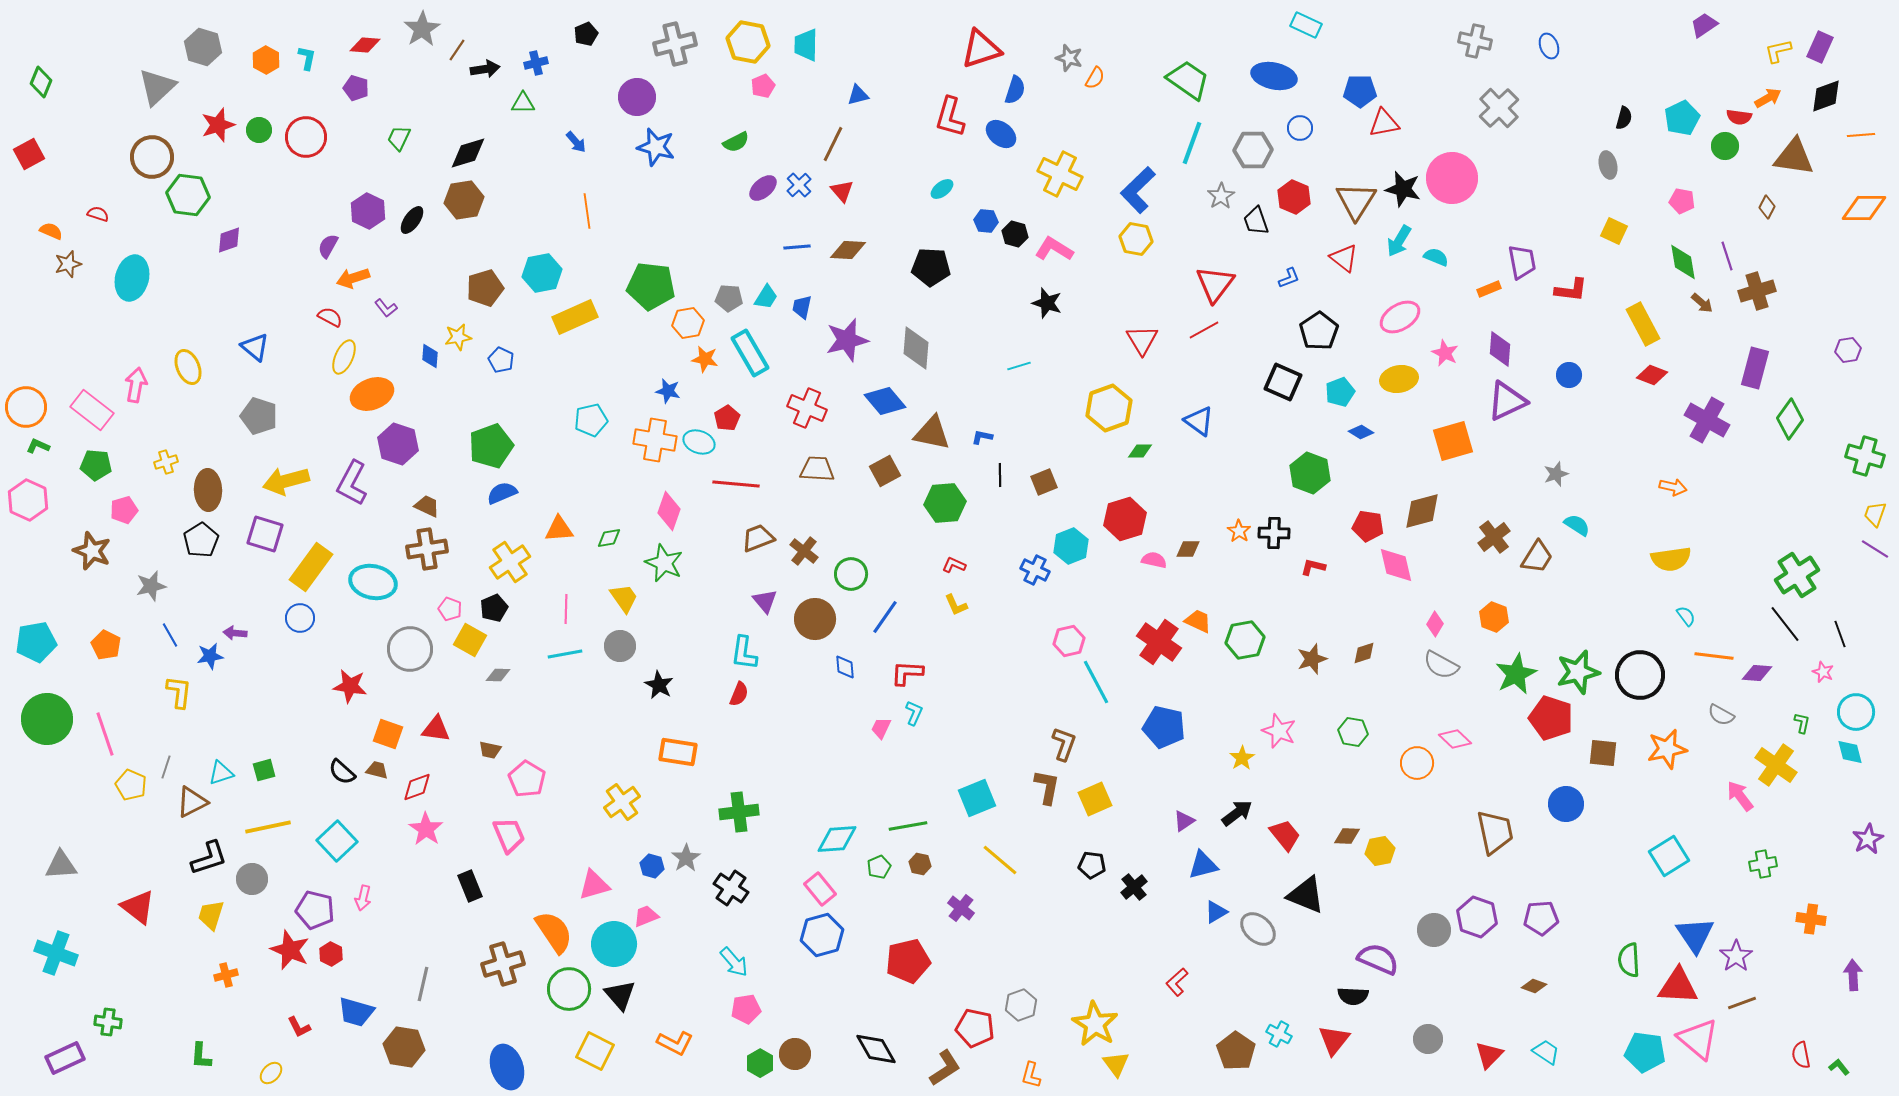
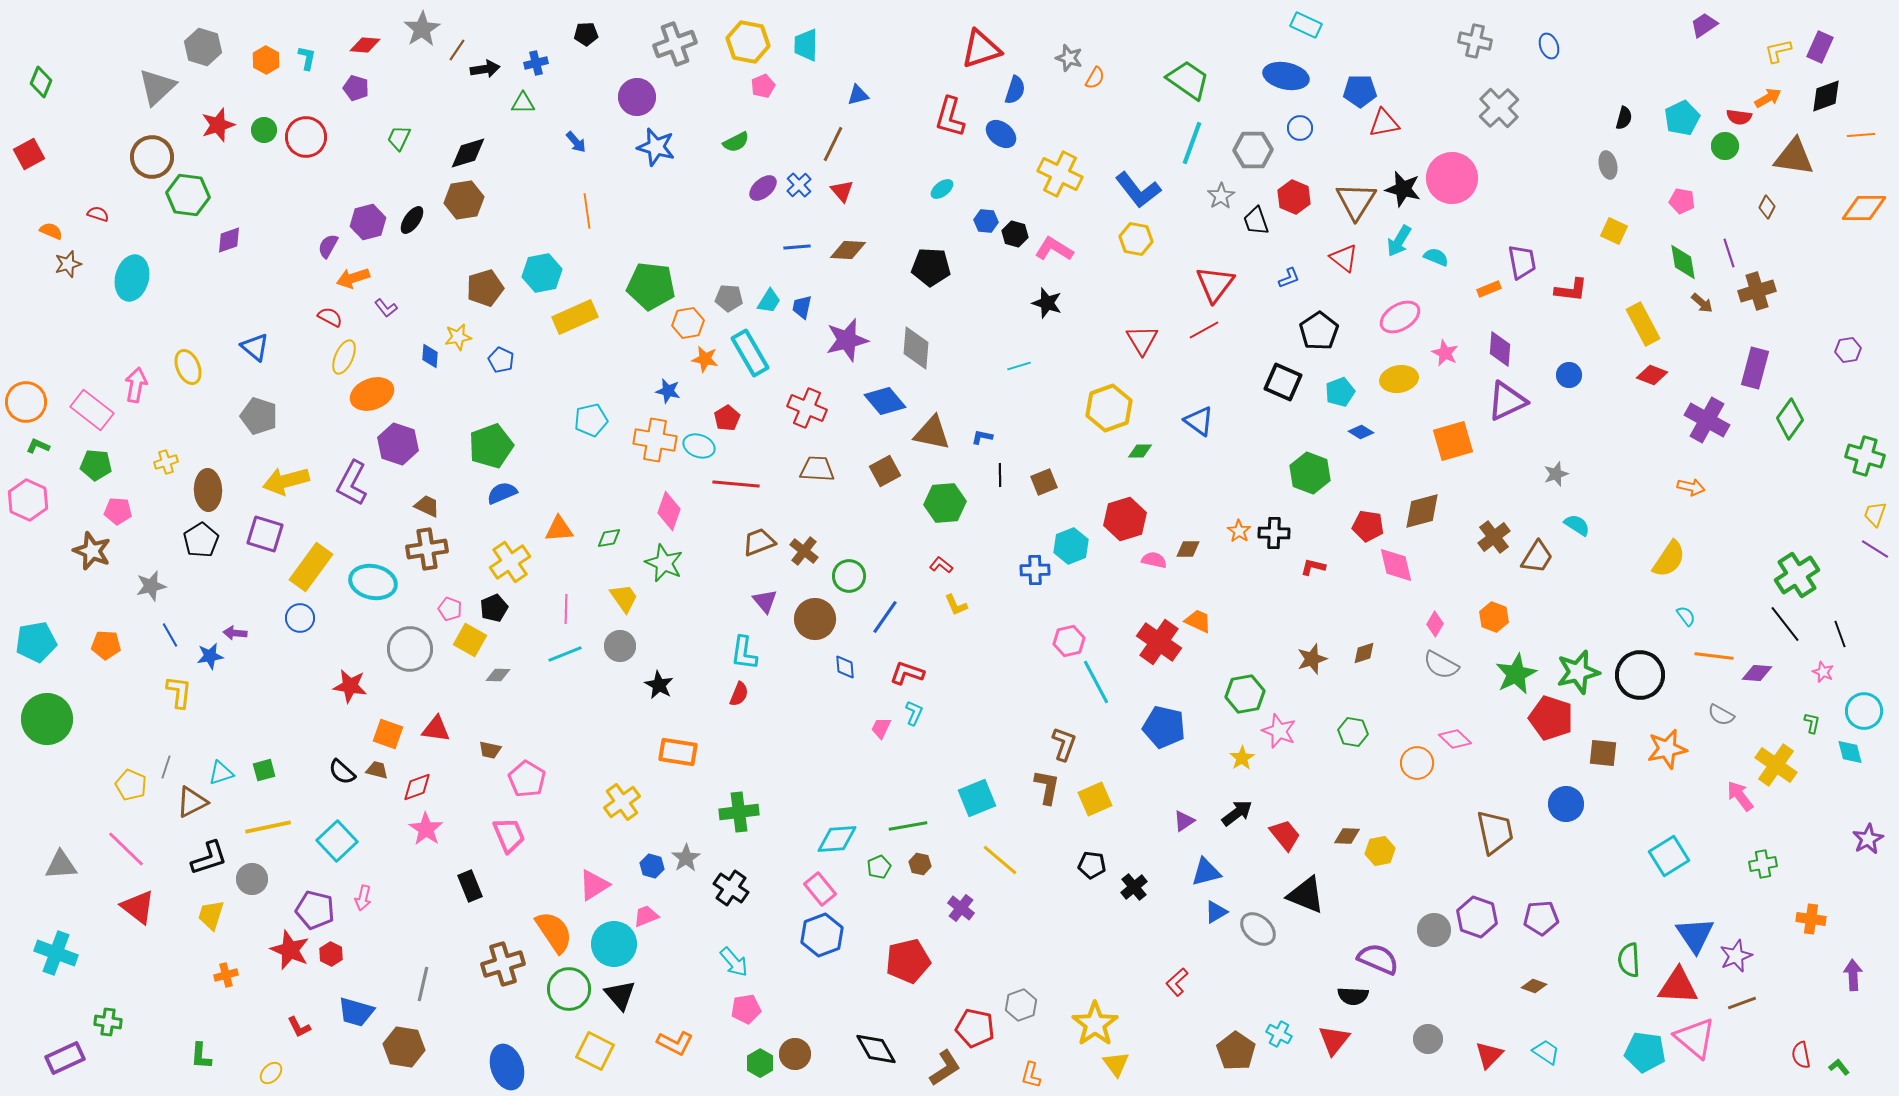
black pentagon at (586, 34): rotated 20 degrees clockwise
gray cross at (675, 44): rotated 6 degrees counterclockwise
blue ellipse at (1274, 76): moved 12 px right
green circle at (259, 130): moved 5 px right
blue L-shape at (1138, 190): rotated 84 degrees counterclockwise
purple hexagon at (368, 211): moved 11 px down; rotated 20 degrees clockwise
purple line at (1727, 256): moved 2 px right, 3 px up
cyan trapezoid at (766, 297): moved 3 px right, 4 px down
orange circle at (26, 407): moved 5 px up
cyan ellipse at (699, 442): moved 4 px down
orange arrow at (1673, 487): moved 18 px right
pink pentagon at (124, 510): moved 6 px left, 1 px down; rotated 20 degrees clockwise
brown trapezoid at (758, 538): moved 1 px right, 4 px down
yellow semicircle at (1671, 559): moved 2 px left; rotated 48 degrees counterclockwise
red L-shape at (954, 565): moved 13 px left; rotated 15 degrees clockwise
blue cross at (1035, 570): rotated 28 degrees counterclockwise
green circle at (851, 574): moved 2 px left, 2 px down
green hexagon at (1245, 640): moved 54 px down
orange pentagon at (106, 645): rotated 24 degrees counterclockwise
cyan line at (565, 654): rotated 12 degrees counterclockwise
red L-shape at (907, 673): rotated 16 degrees clockwise
cyan circle at (1856, 712): moved 8 px right, 1 px up
green L-shape at (1802, 723): moved 10 px right
pink line at (105, 734): moved 21 px right, 115 px down; rotated 27 degrees counterclockwise
blue triangle at (1203, 865): moved 3 px right, 7 px down
pink triangle at (594, 885): rotated 16 degrees counterclockwise
blue hexagon at (822, 935): rotated 6 degrees counterclockwise
purple star at (1736, 956): rotated 12 degrees clockwise
yellow star at (1095, 1024): rotated 6 degrees clockwise
pink triangle at (1698, 1039): moved 3 px left, 1 px up
